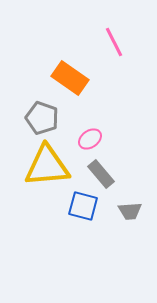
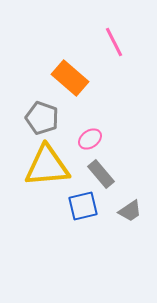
orange rectangle: rotated 6 degrees clockwise
blue square: rotated 28 degrees counterclockwise
gray trapezoid: rotated 30 degrees counterclockwise
